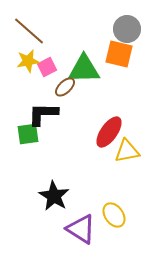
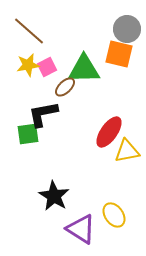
yellow star: moved 4 px down
black L-shape: rotated 12 degrees counterclockwise
